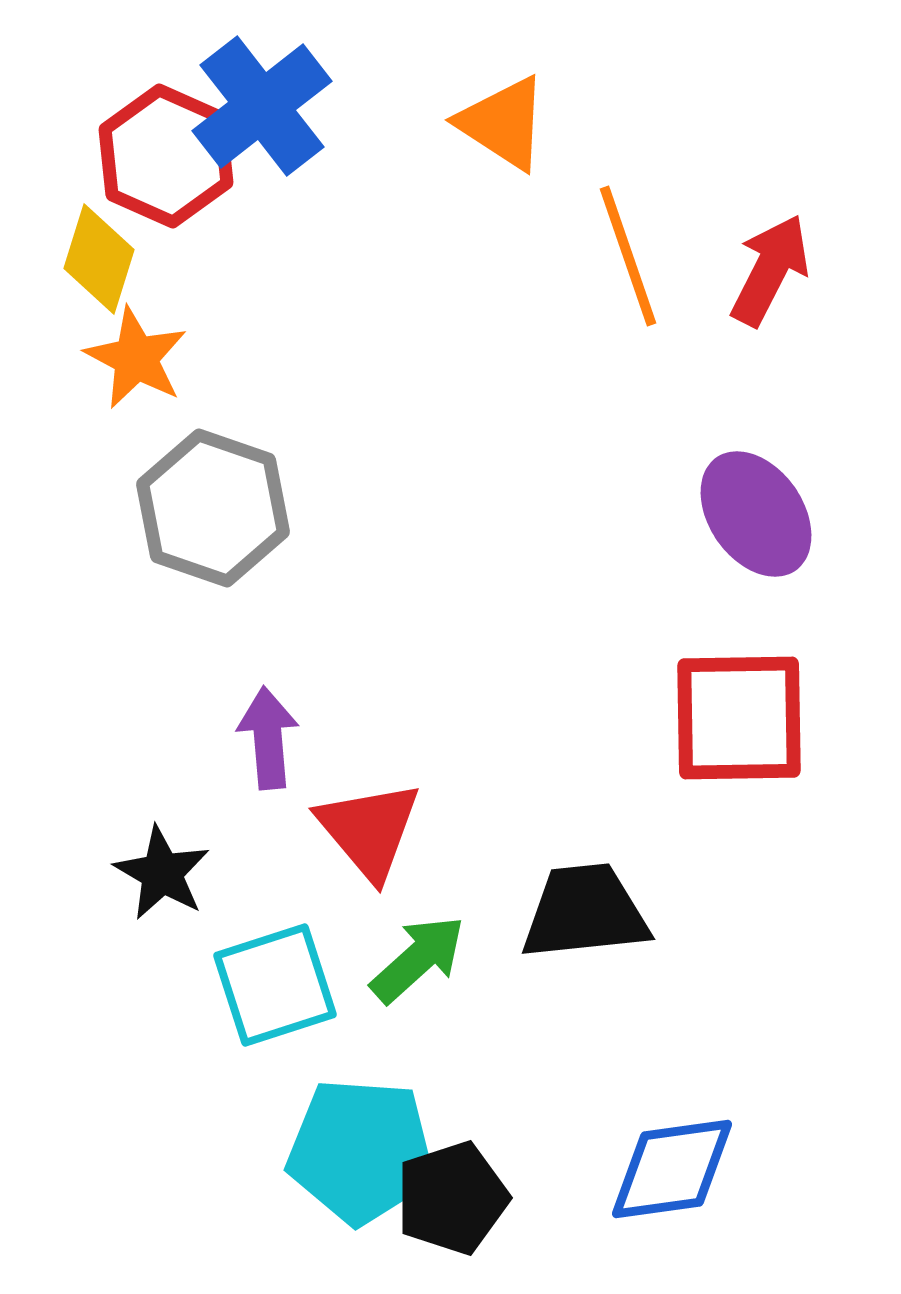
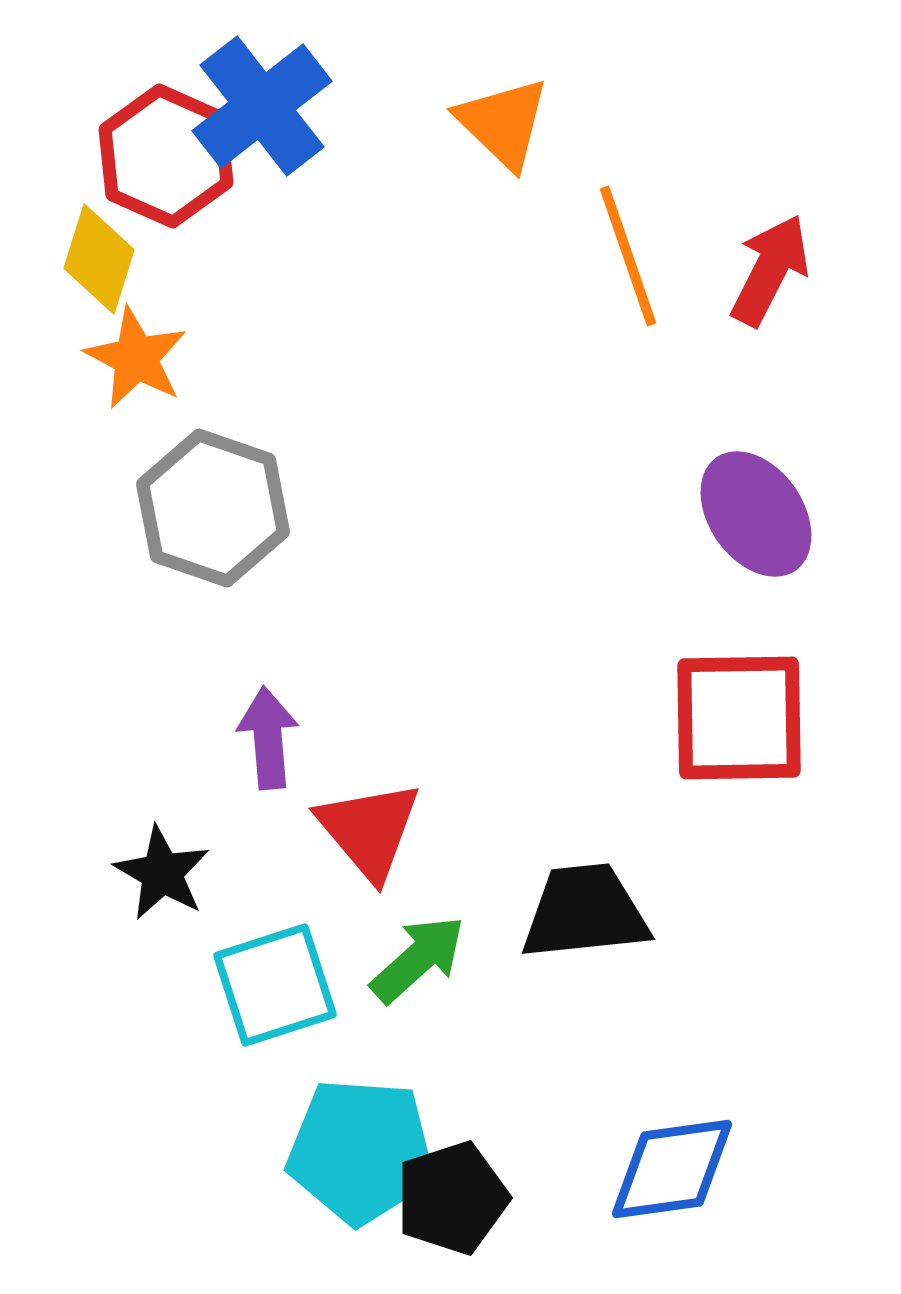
orange triangle: rotated 11 degrees clockwise
